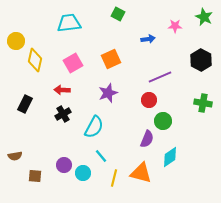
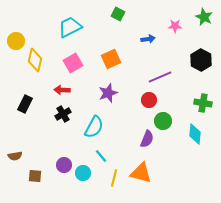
cyan trapezoid: moved 1 px right, 4 px down; rotated 20 degrees counterclockwise
cyan diamond: moved 25 px right, 23 px up; rotated 50 degrees counterclockwise
